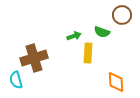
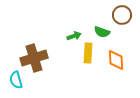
orange diamond: moved 22 px up
